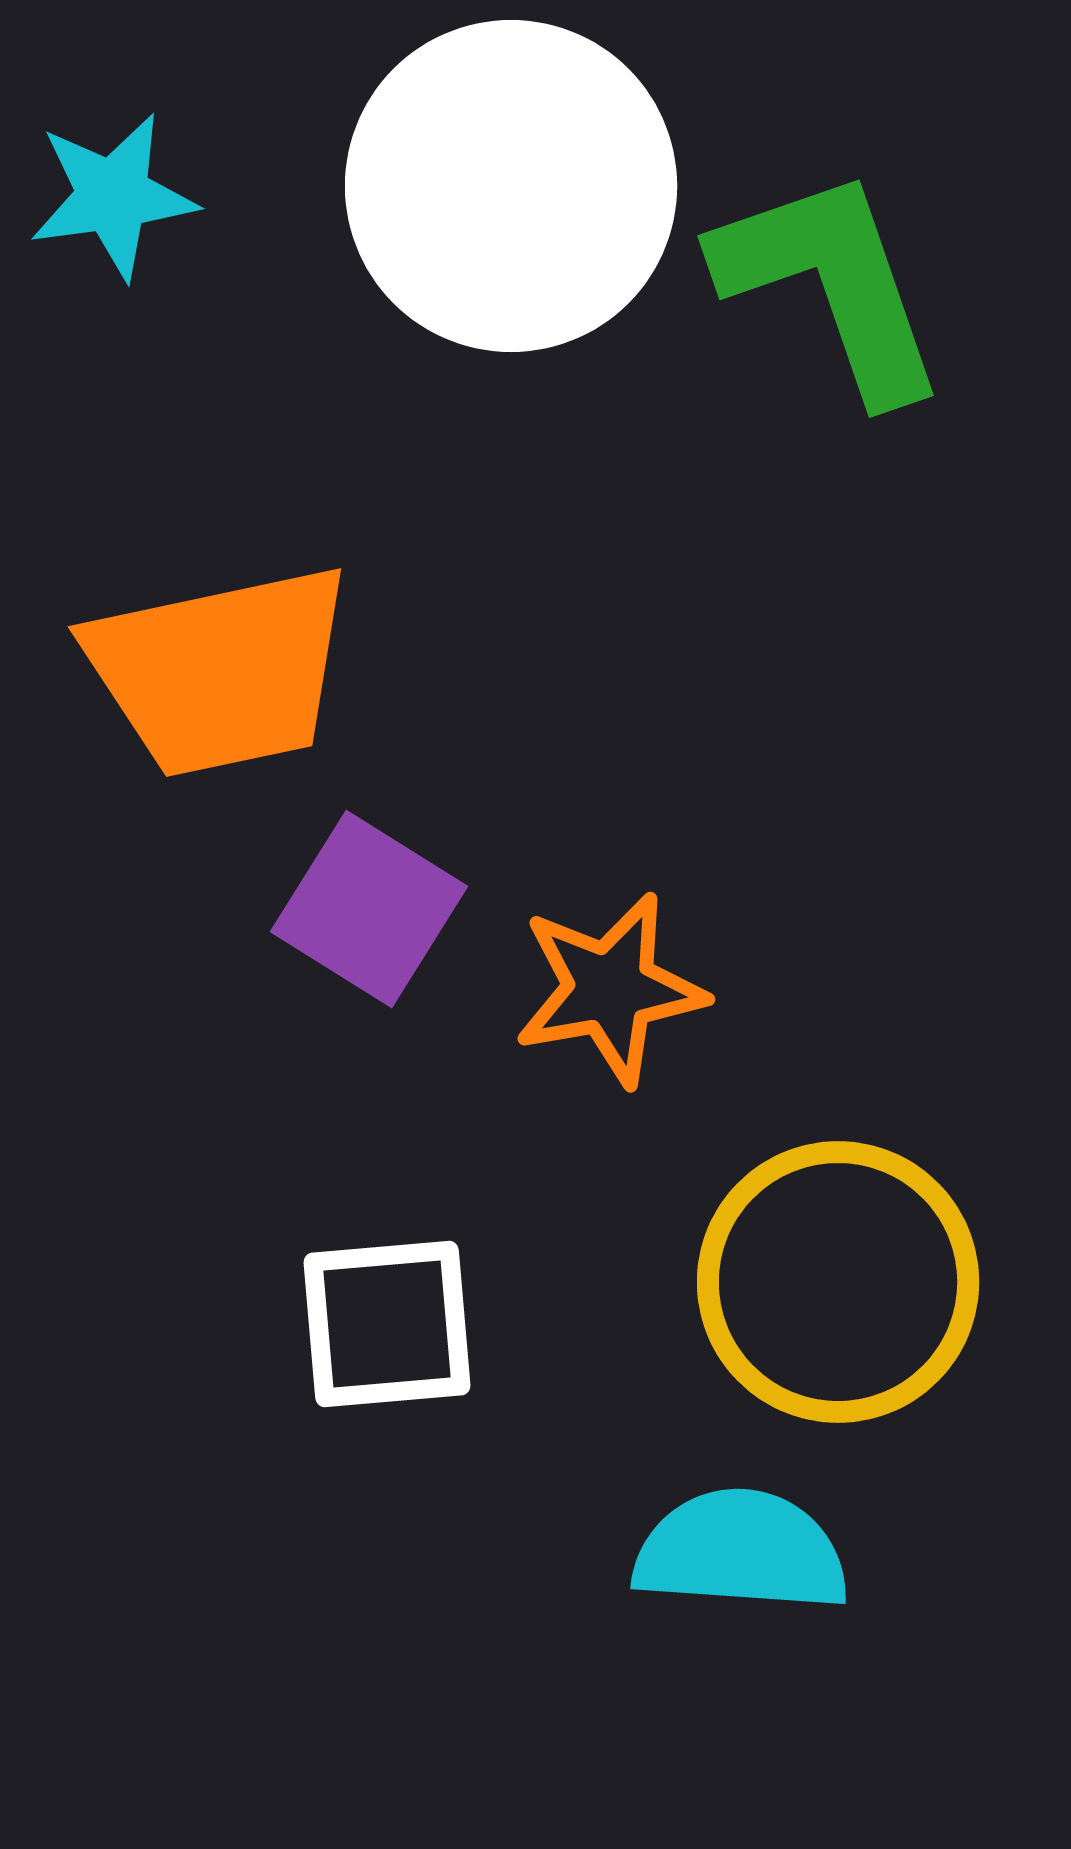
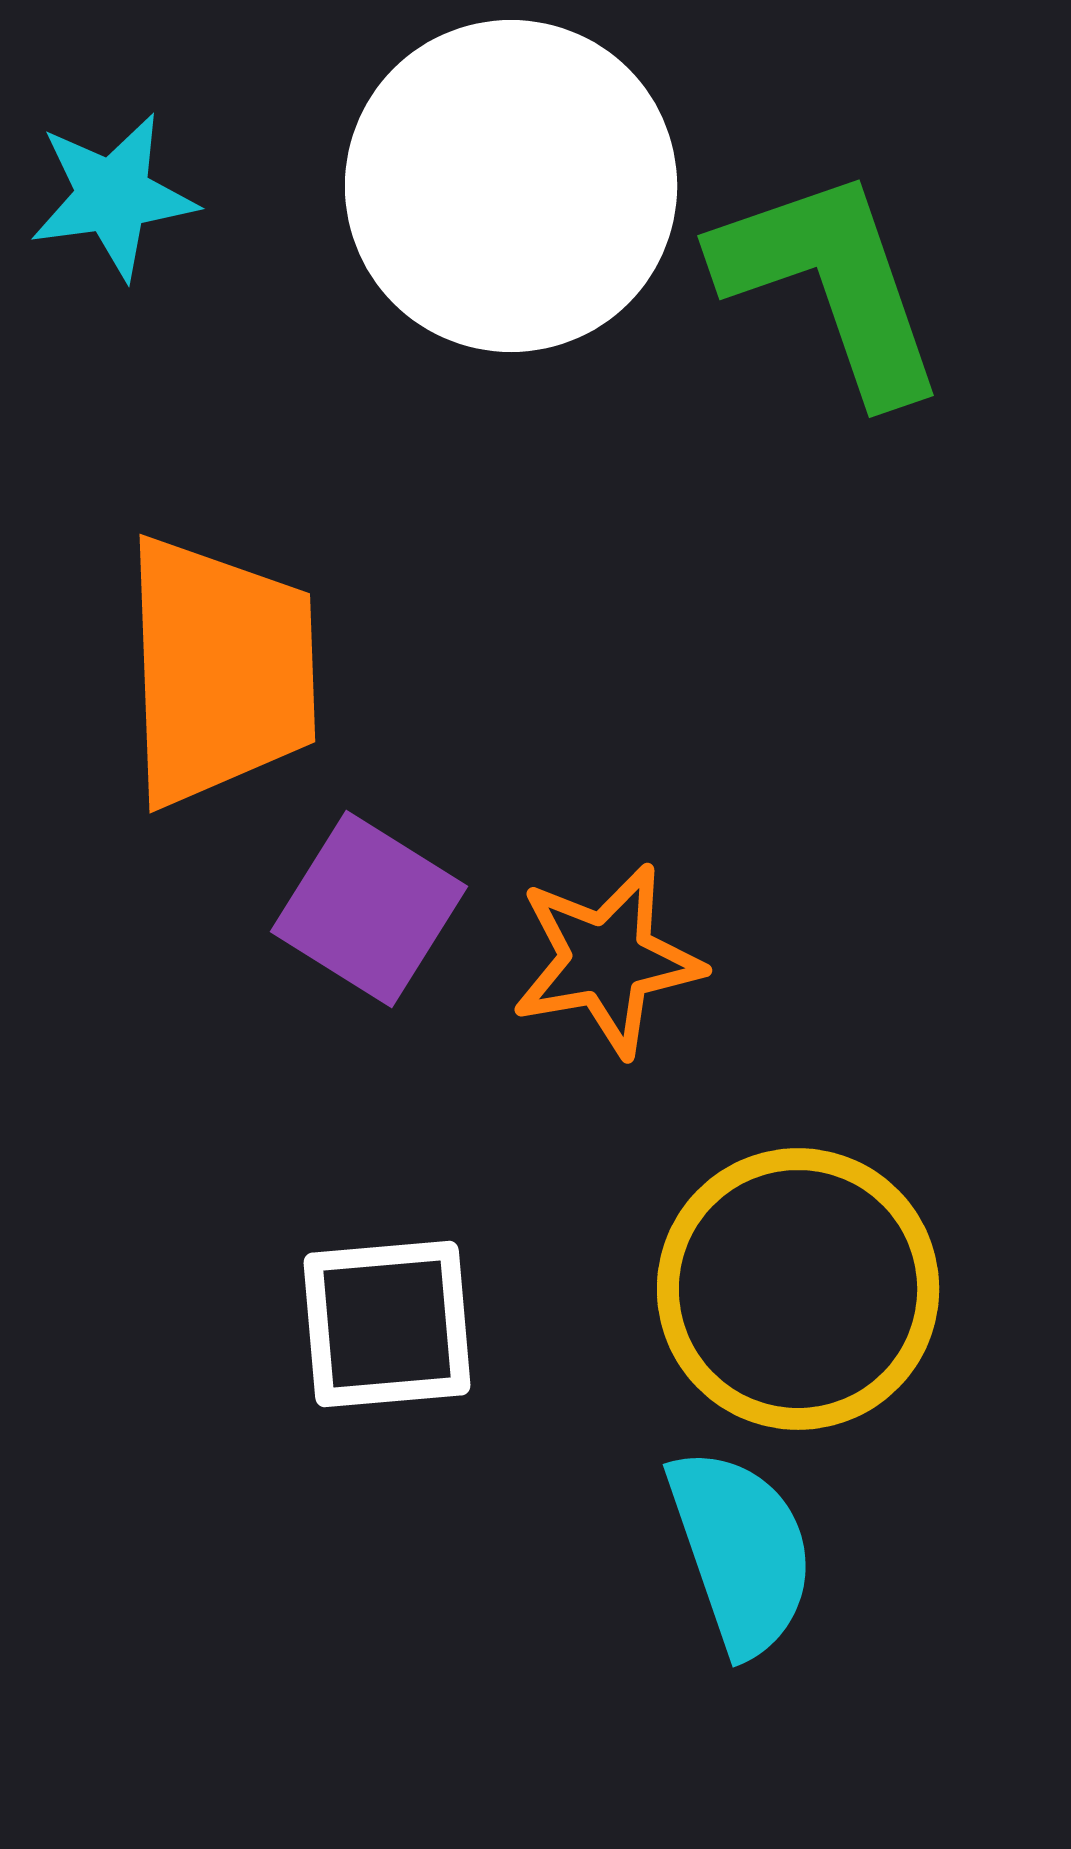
orange trapezoid: rotated 80 degrees counterclockwise
orange star: moved 3 px left, 29 px up
yellow circle: moved 40 px left, 7 px down
cyan semicircle: rotated 67 degrees clockwise
